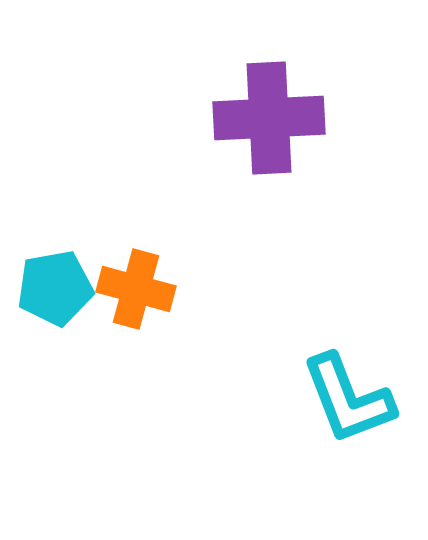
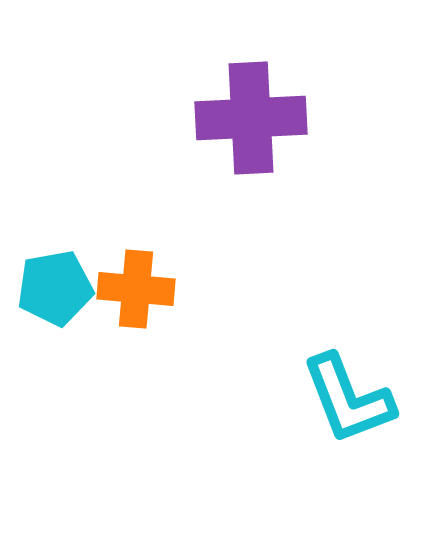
purple cross: moved 18 px left
orange cross: rotated 10 degrees counterclockwise
